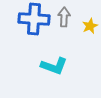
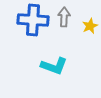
blue cross: moved 1 px left, 1 px down
